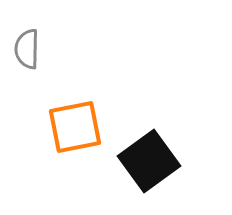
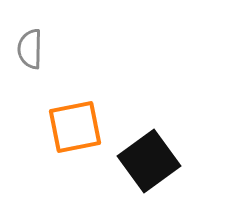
gray semicircle: moved 3 px right
